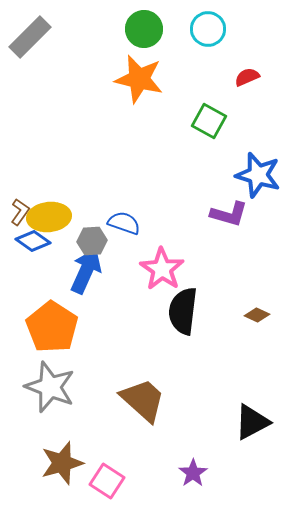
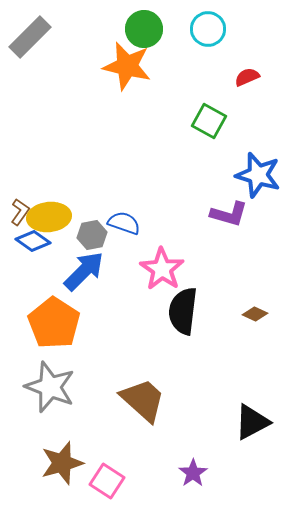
orange star: moved 12 px left, 13 px up
gray hexagon: moved 6 px up; rotated 8 degrees counterclockwise
blue arrow: moved 2 px left; rotated 21 degrees clockwise
brown diamond: moved 2 px left, 1 px up
orange pentagon: moved 2 px right, 4 px up
